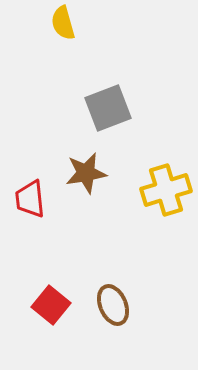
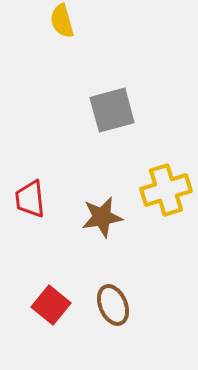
yellow semicircle: moved 1 px left, 2 px up
gray square: moved 4 px right, 2 px down; rotated 6 degrees clockwise
brown star: moved 16 px right, 44 px down
